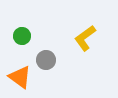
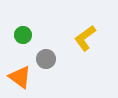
green circle: moved 1 px right, 1 px up
gray circle: moved 1 px up
